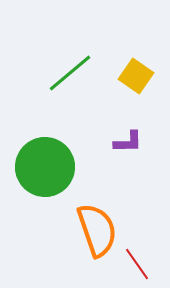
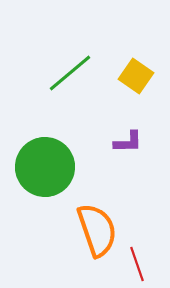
red line: rotated 16 degrees clockwise
